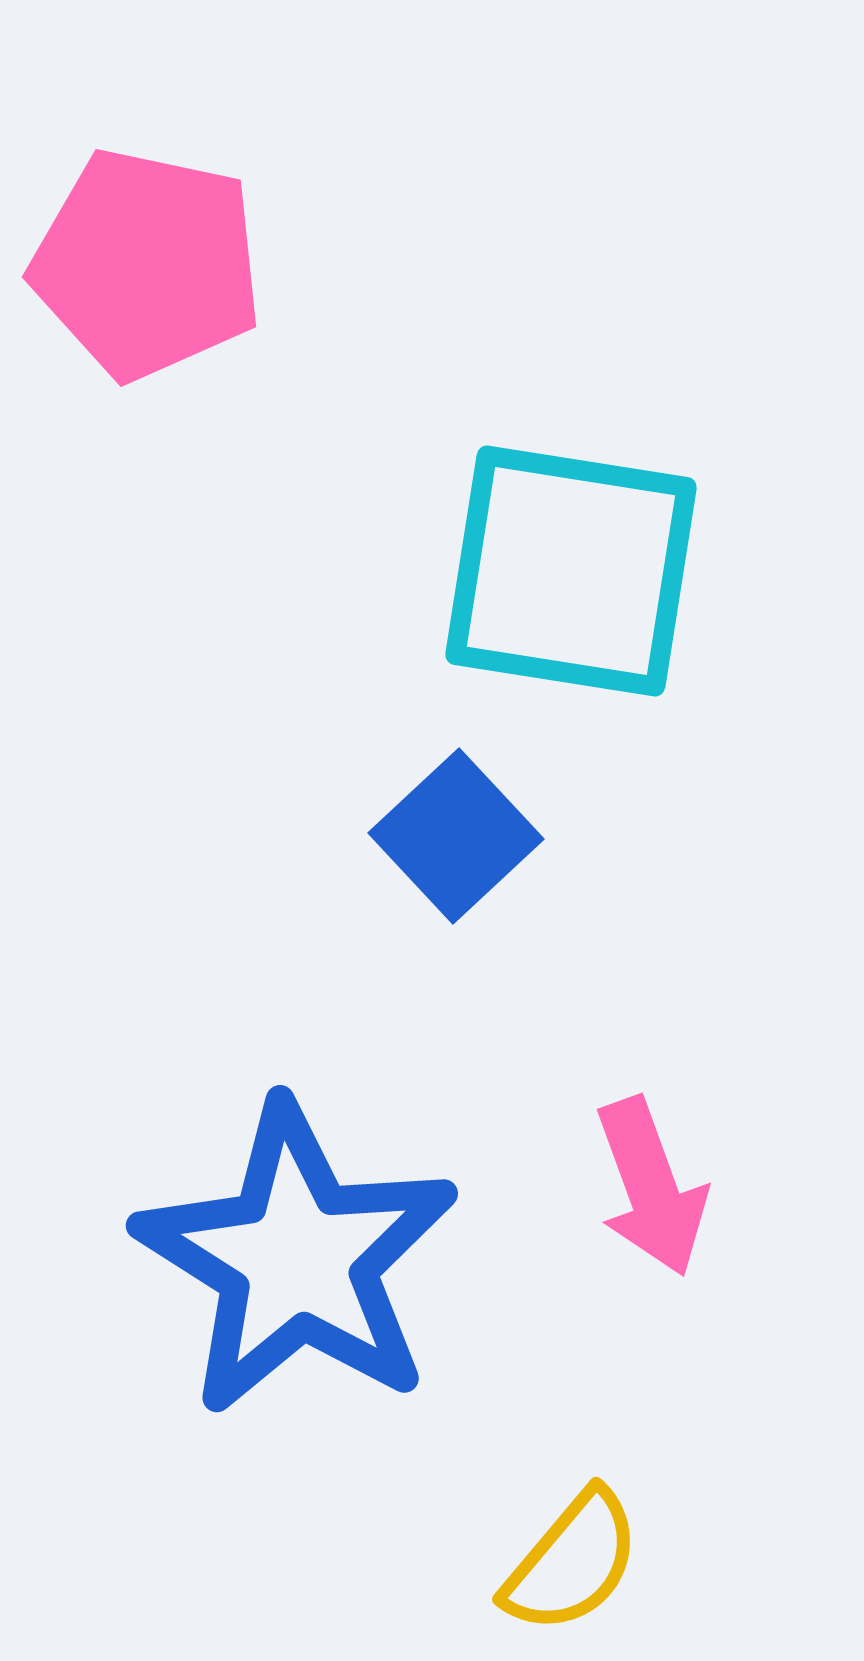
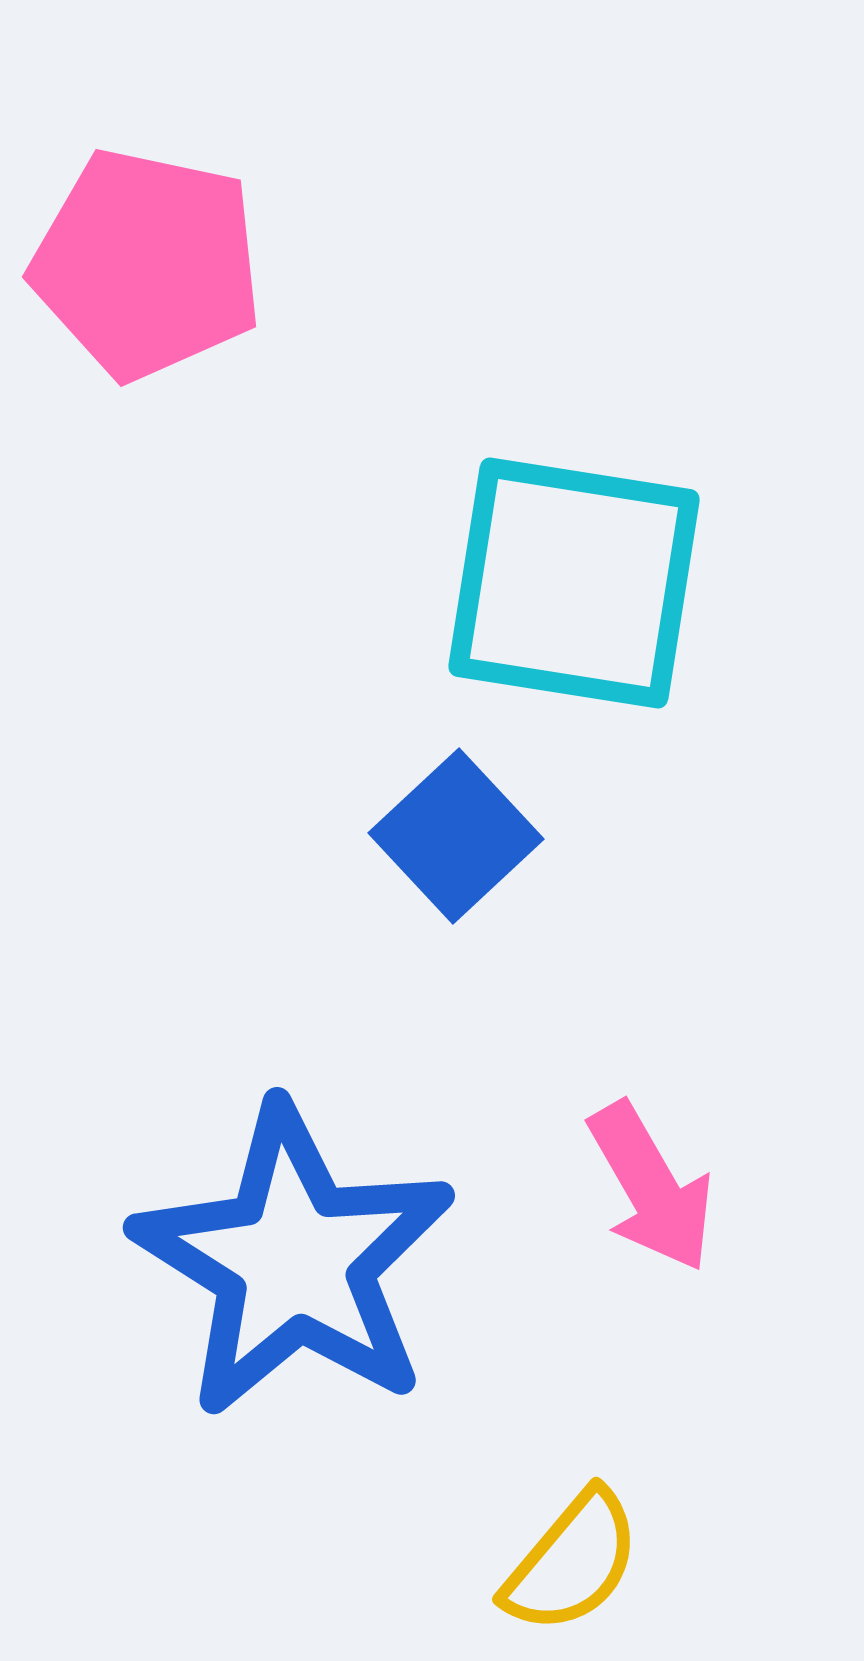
cyan square: moved 3 px right, 12 px down
pink arrow: rotated 10 degrees counterclockwise
blue star: moved 3 px left, 2 px down
